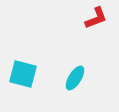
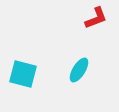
cyan ellipse: moved 4 px right, 8 px up
